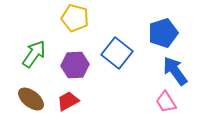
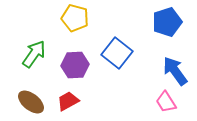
blue pentagon: moved 4 px right, 11 px up
brown ellipse: moved 3 px down
